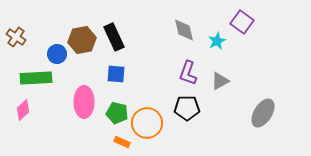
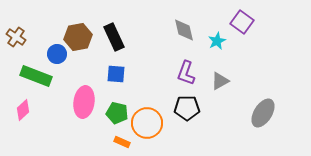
brown hexagon: moved 4 px left, 3 px up
purple L-shape: moved 2 px left
green rectangle: moved 2 px up; rotated 24 degrees clockwise
pink ellipse: rotated 8 degrees clockwise
